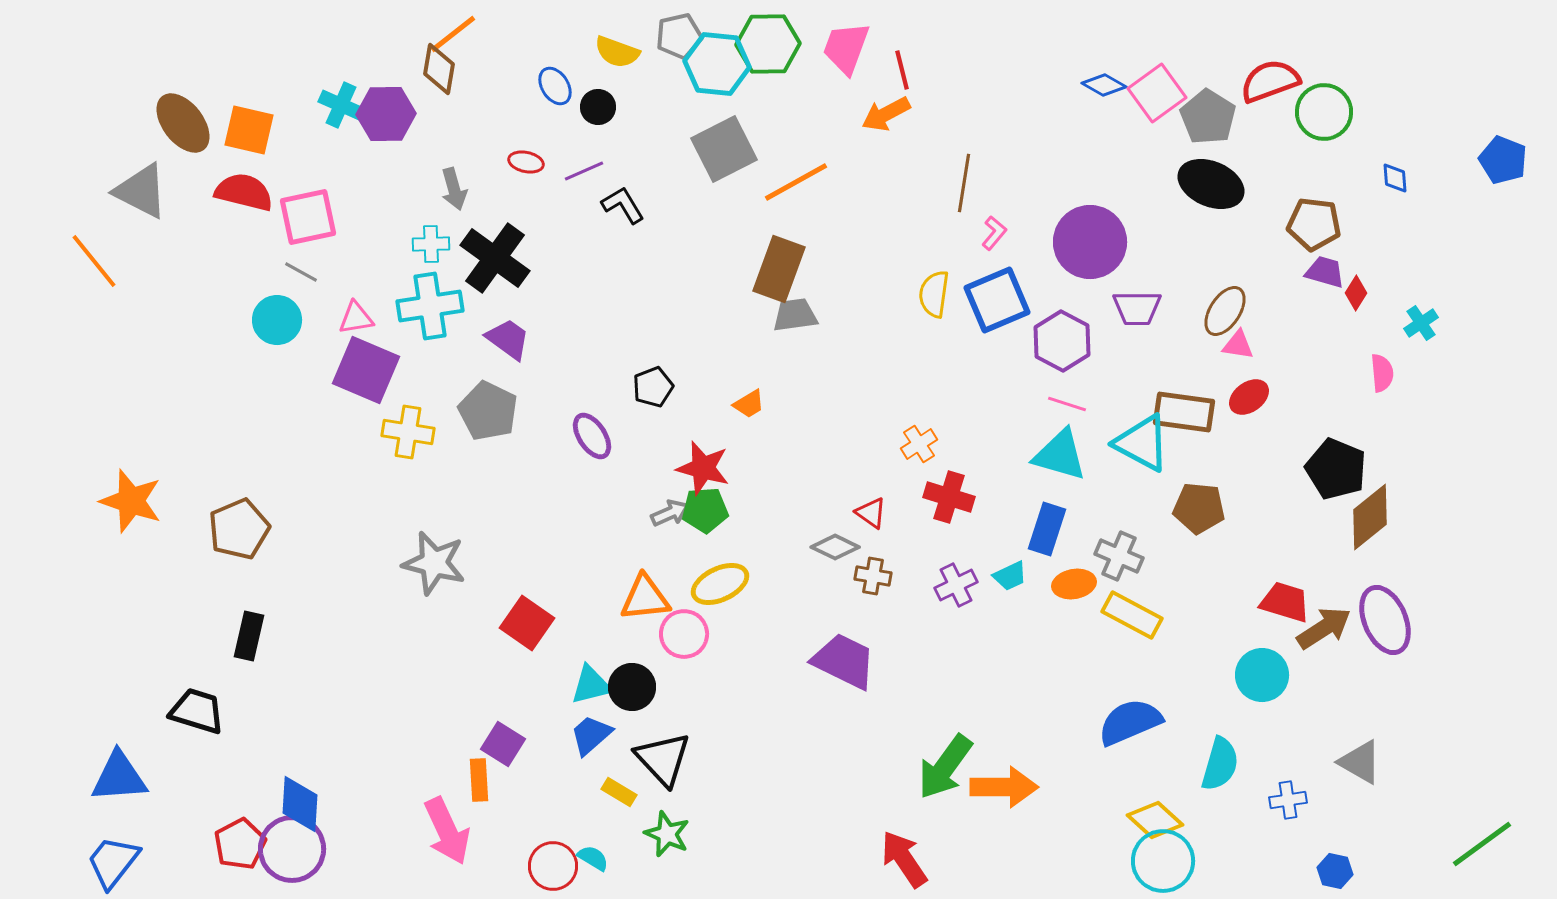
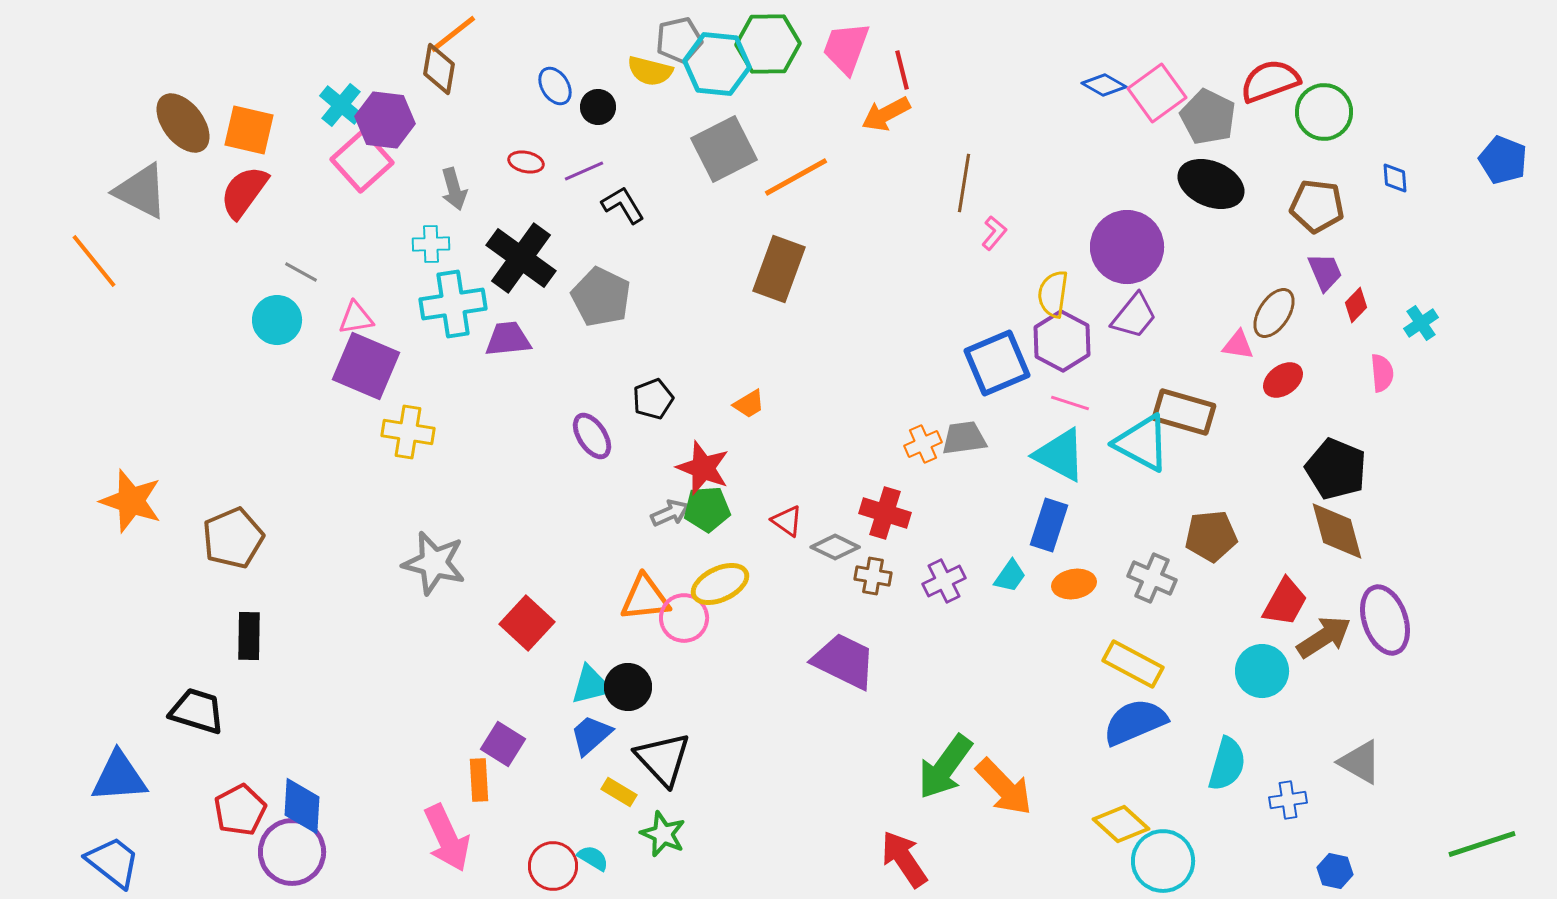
gray pentagon at (679, 36): moved 4 px down
yellow semicircle at (617, 52): moved 33 px right, 19 px down; rotated 6 degrees counterclockwise
cyan cross at (341, 105): rotated 15 degrees clockwise
purple hexagon at (386, 114): moved 1 px left, 6 px down; rotated 8 degrees clockwise
gray pentagon at (1208, 117): rotated 6 degrees counterclockwise
orange line at (796, 182): moved 5 px up
red semicircle at (244, 192): rotated 68 degrees counterclockwise
pink square at (308, 217): moved 54 px right, 56 px up; rotated 30 degrees counterclockwise
brown pentagon at (1314, 224): moved 3 px right, 18 px up
purple circle at (1090, 242): moved 37 px right, 5 px down
black cross at (495, 258): moved 26 px right
purple trapezoid at (1325, 272): rotated 51 degrees clockwise
red diamond at (1356, 293): moved 12 px down; rotated 12 degrees clockwise
yellow semicircle at (934, 294): moved 119 px right
blue square at (997, 300): moved 63 px down
cyan cross at (430, 306): moved 23 px right, 2 px up
purple trapezoid at (1137, 308): moved 3 px left, 8 px down; rotated 51 degrees counterclockwise
brown ellipse at (1225, 311): moved 49 px right, 2 px down
gray trapezoid at (795, 315): moved 169 px right, 123 px down
purple trapezoid at (508, 339): rotated 42 degrees counterclockwise
purple square at (366, 370): moved 4 px up
black pentagon at (653, 387): moved 12 px down
red ellipse at (1249, 397): moved 34 px right, 17 px up
pink line at (1067, 404): moved 3 px right, 1 px up
gray pentagon at (488, 411): moved 113 px right, 114 px up
brown rectangle at (1184, 412): rotated 8 degrees clockwise
orange cross at (919, 444): moved 4 px right; rotated 9 degrees clockwise
cyan triangle at (1060, 455): rotated 12 degrees clockwise
red star at (703, 468): rotated 6 degrees clockwise
red cross at (949, 497): moved 64 px left, 16 px down
brown pentagon at (1199, 508): moved 12 px right, 28 px down; rotated 12 degrees counterclockwise
green pentagon at (705, 510): moved 2 px right, 1 px up
red triangle at (871, 513): moved 84 px left, 8 px down
brown diamond at (1370, 517): moved 33 px left, 14 px down; rotated 66 degrees counterclockwise
brown pentagon at (239, 529): moved 6 px left, 9 px down
blue rectangle at (1047, 529): moved 2 px right, 4 px up
gray cross at (1119, 556): moved 33 px right, 22 px down
cyan trapezoid at (1010, 576): rotated 30 degrees counterclockwise
purple cross at (956, 585): moved 12 px left, 4 px up
red trapezoid at (1285, 602): rotated 102 degrees clockwise
yellow rectangle at (1132, 615): moved 1 px right, 49 px down
purple ellipse at (1385, 620): rotated 4 degrees clockwise
red square at (527, 623): rotated 8 degrees clockwise
brown arrow at (1324, 628): moved 9 px down
pink circle at (684, 634): moved 16 px up
black rectangle at (249, 636): rotated 12 degrees counterclockwise
cyan circle at (1262, 675): moved 4 px up
black circle at (632, 687): moved 4 px left
blue semicircle at (1130, 722): moved 5 px right
cyan semicircle at (1220, 764): moved 7 px right
orange arrow at (1004, 787): rotated 46 degrees clockwise
blue diamond at (300, 804): moved 2 px right, 2 px down
yellow diamond at (1155, 820): moved 34 px left, 4 px down
pink arrow at (447, 831): moved 7 px down
green star at (667, 834): moved 4 px left
red pentagon at (240, 844): moved 34 px up
green line at (1482, 844): rotated 18 degrees clockwise
purple circle at (292, 849): moved 3 px down
blue trapezoid at (113, 862): rotated 90 degrees clockwise
